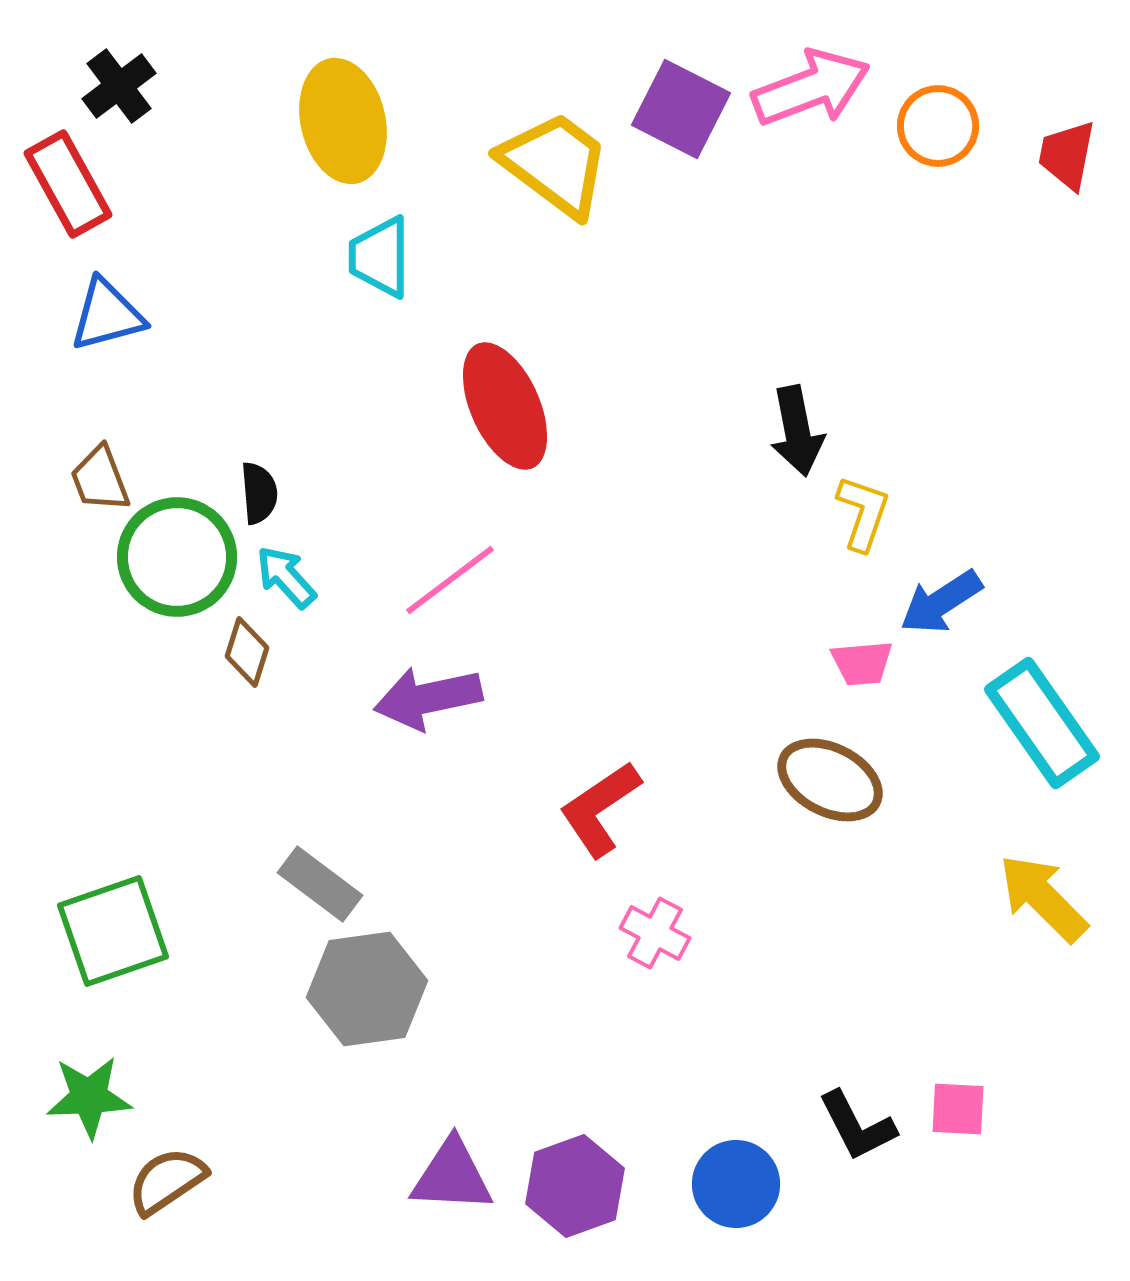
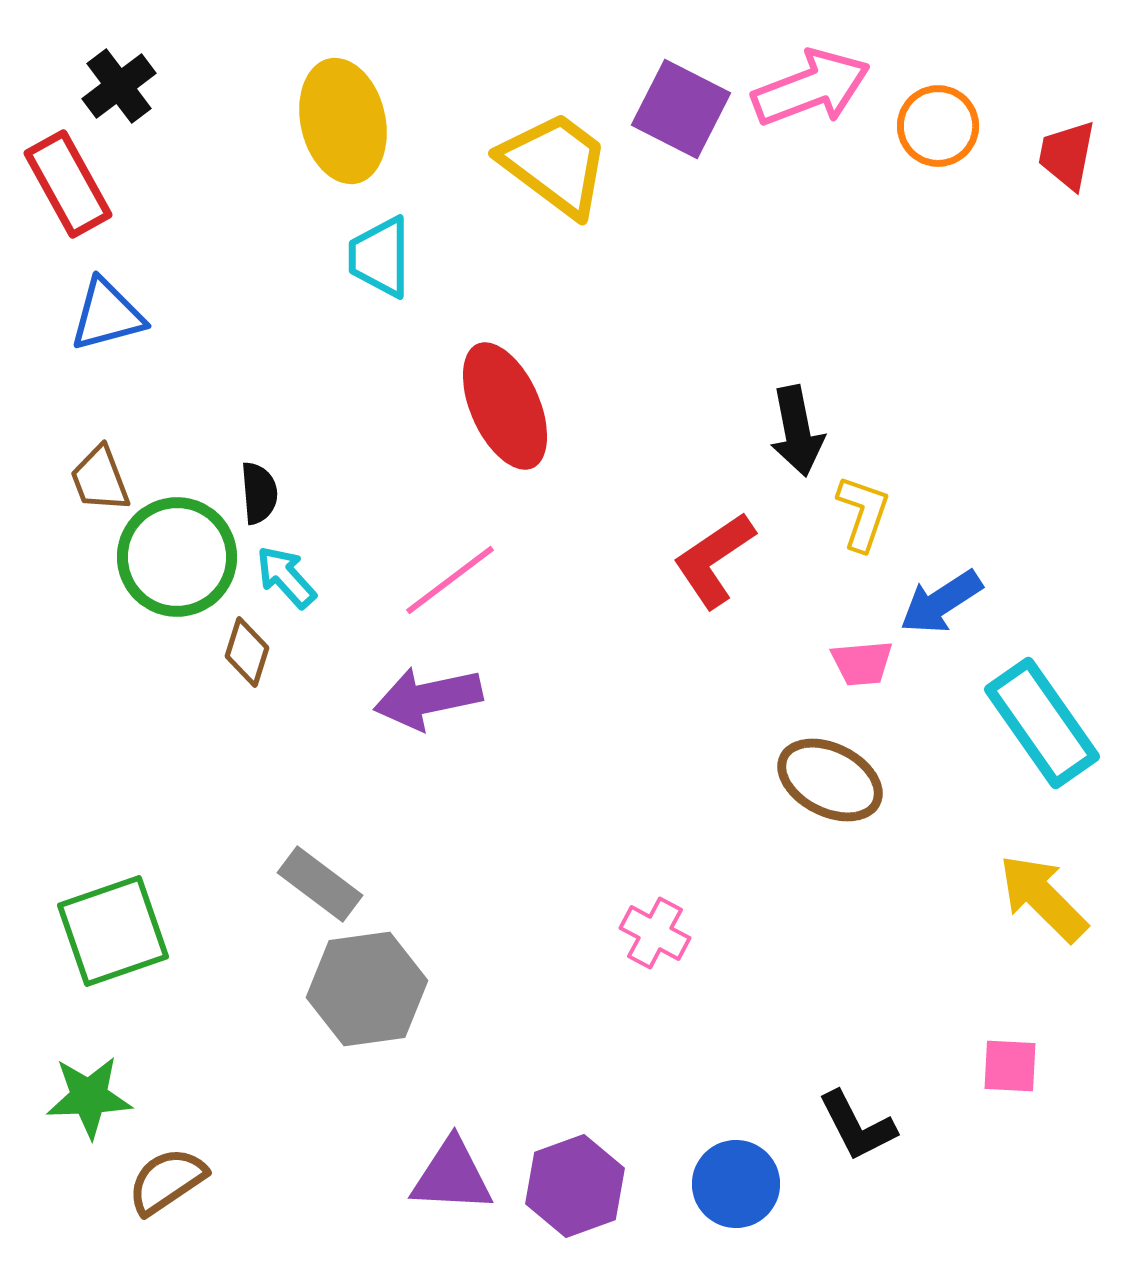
red L-shape: moved 114 px right, 249 px up
pink square: moved 52 px right, 43 px up
